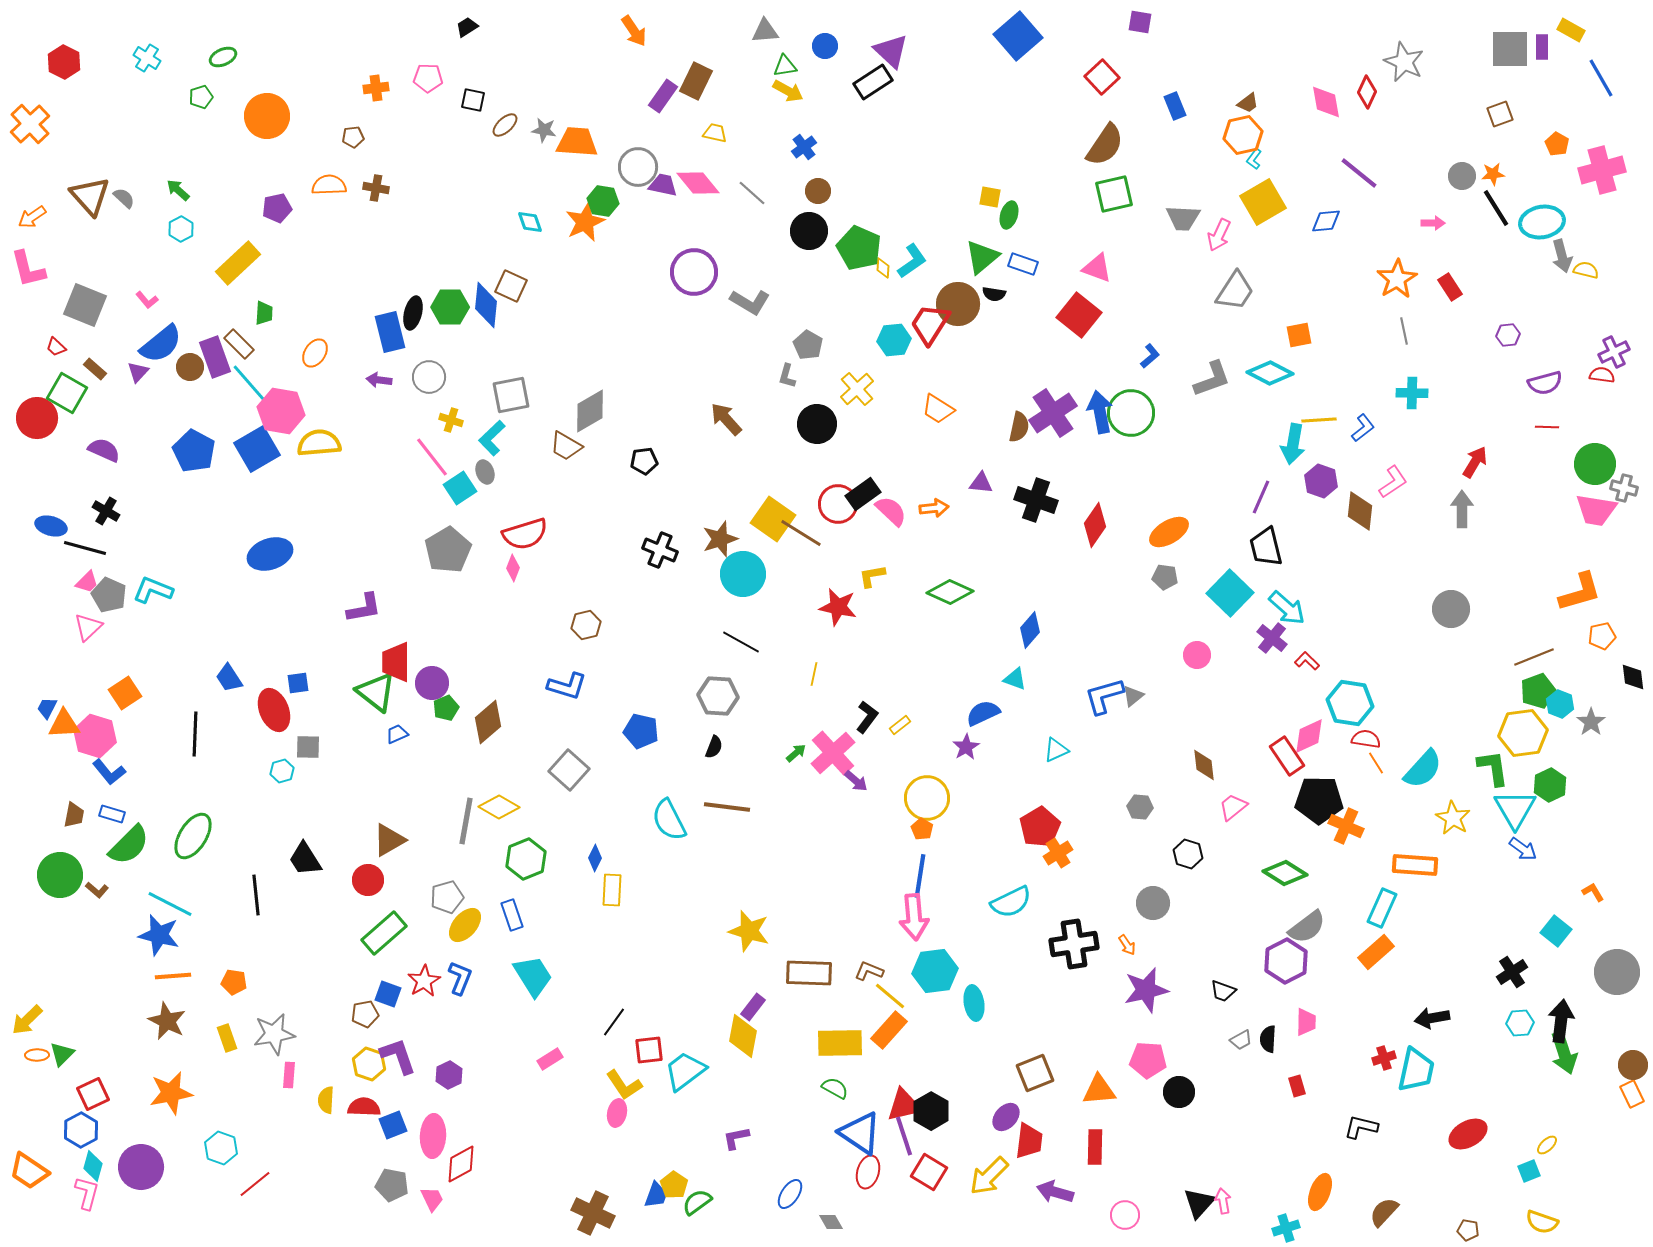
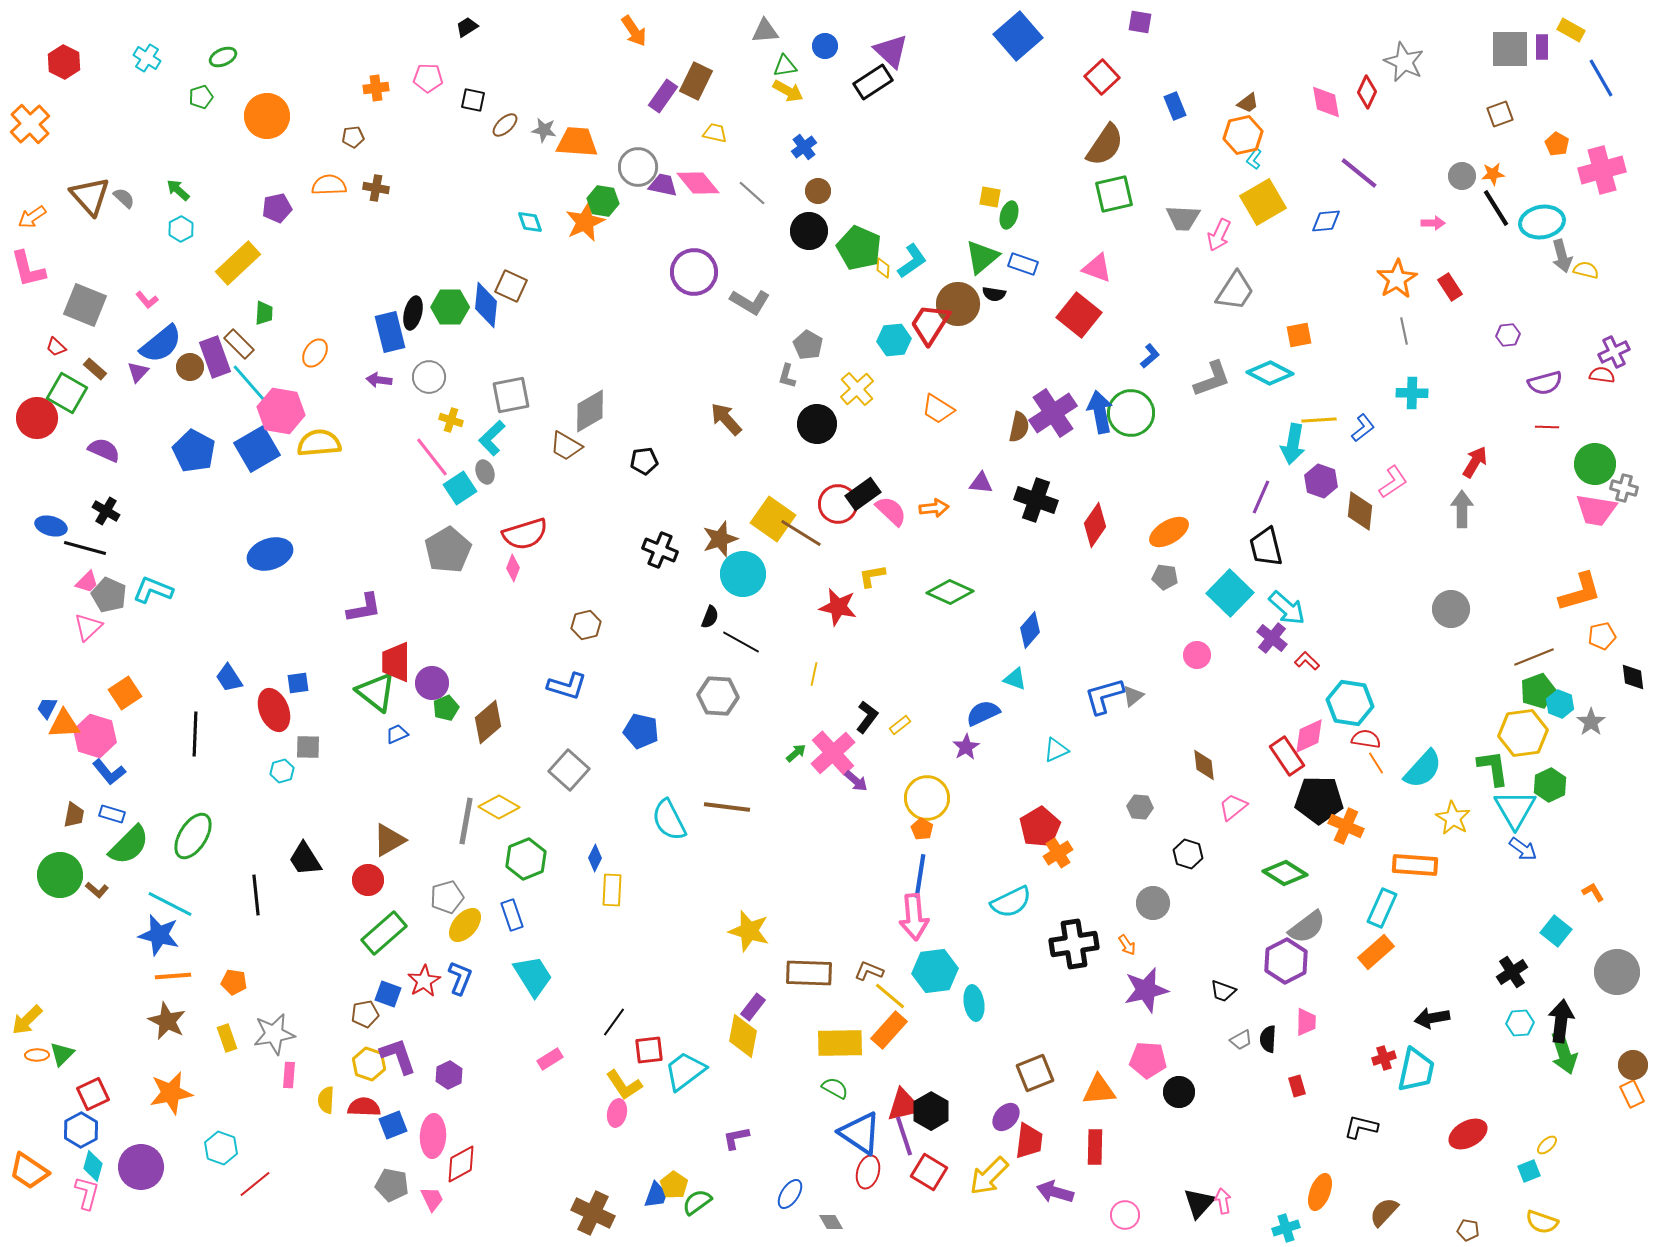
black semicircle at (714, 747): moved 4 px left, 130 px up
